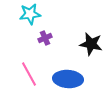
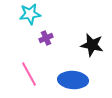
purple cross: moved 1 px right
black star: moved 1 px right, 1 px down
blue ellipse: moved 5 px right, 1 px down
